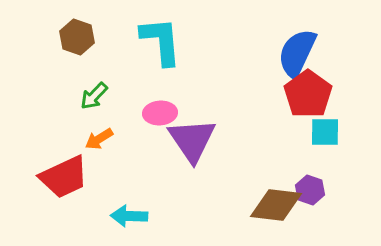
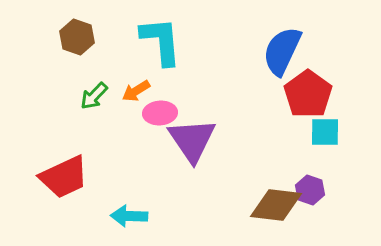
blue semicircle: moved 15 px left, 2 px up
orange arrow: moved 37 px right, 48 px up
